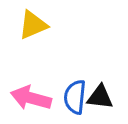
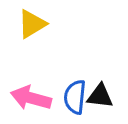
yellow triangle: moved 1 px left, 1 px up; rotated 8 degrees counterclockwise
black triangle: moved 1 px up
